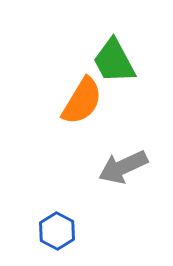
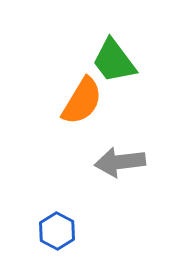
green trapezoid: rotated 9 degrees counterclockwise
gray arrow: moved 3 px left, 5 px up; rotated 18 degrees clockwise
